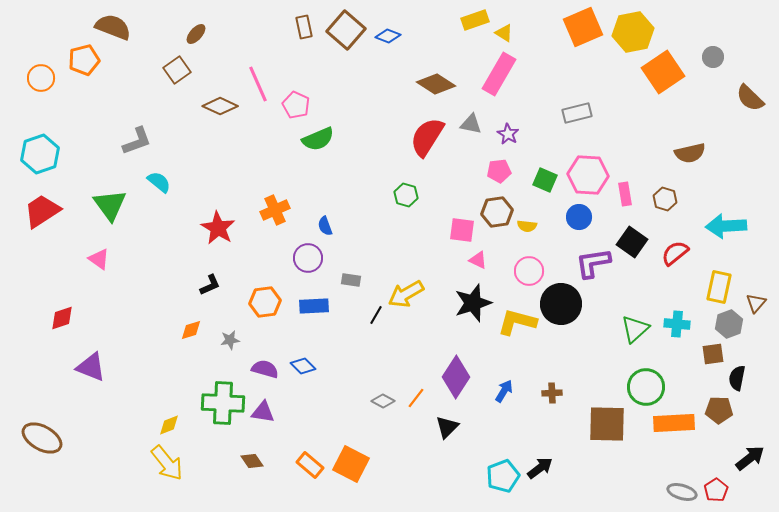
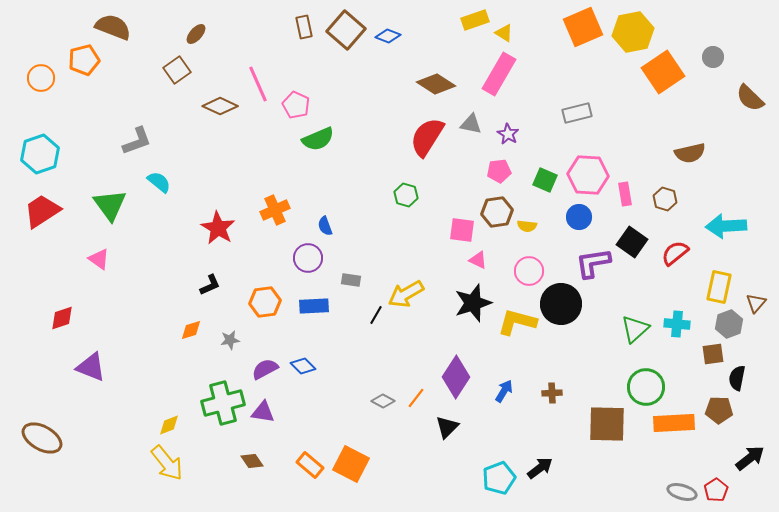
purple semicircle at (265, 369): rotated 44 degrees counterclockwise
green cross at (223, 403): rotated 18 degrees counterclockwise
cyan pentagon at (503, 476): moved 4 px left, 2 px down
